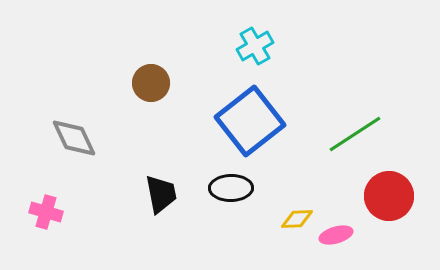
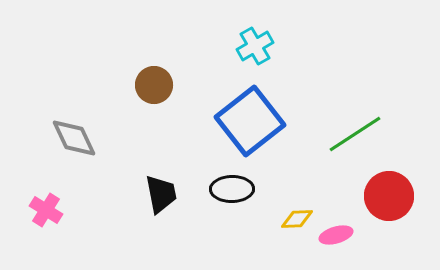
brown circle: moved 3 px right, 2 px down
black ellipse: moved 1 px right, 1 px down
pink cross: moved 2 px up; rotated 16 degrees clockwise
